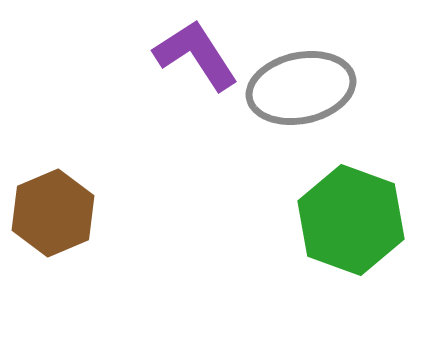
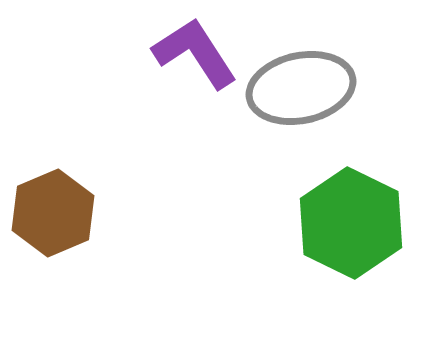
purple L-shape: moved 1 px left, 2 px up
green hexagon: moved 3 px down; rotated 6 degrees clockwise
